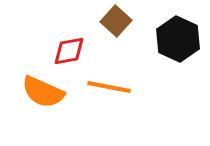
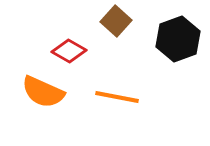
black hexagon: rotated 15 degrees clockwise
red diamond: rotated 40 degrees clockwise
orange line: moved 8 px right, 10 px down
